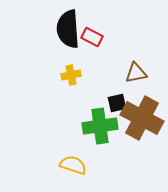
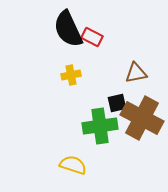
black semicircle: rotated 21 degrees counterclockwise
